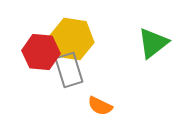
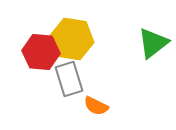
gray rectangle: moved 9 px down
orange semicircle: moved 4 px left
